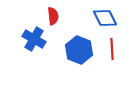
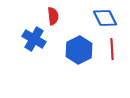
blue hexagon: rotated 12 degrees clockwise
